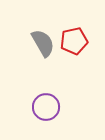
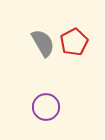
red pentagon: moved 1 px down; rotated 16 degrees counterclockwise
